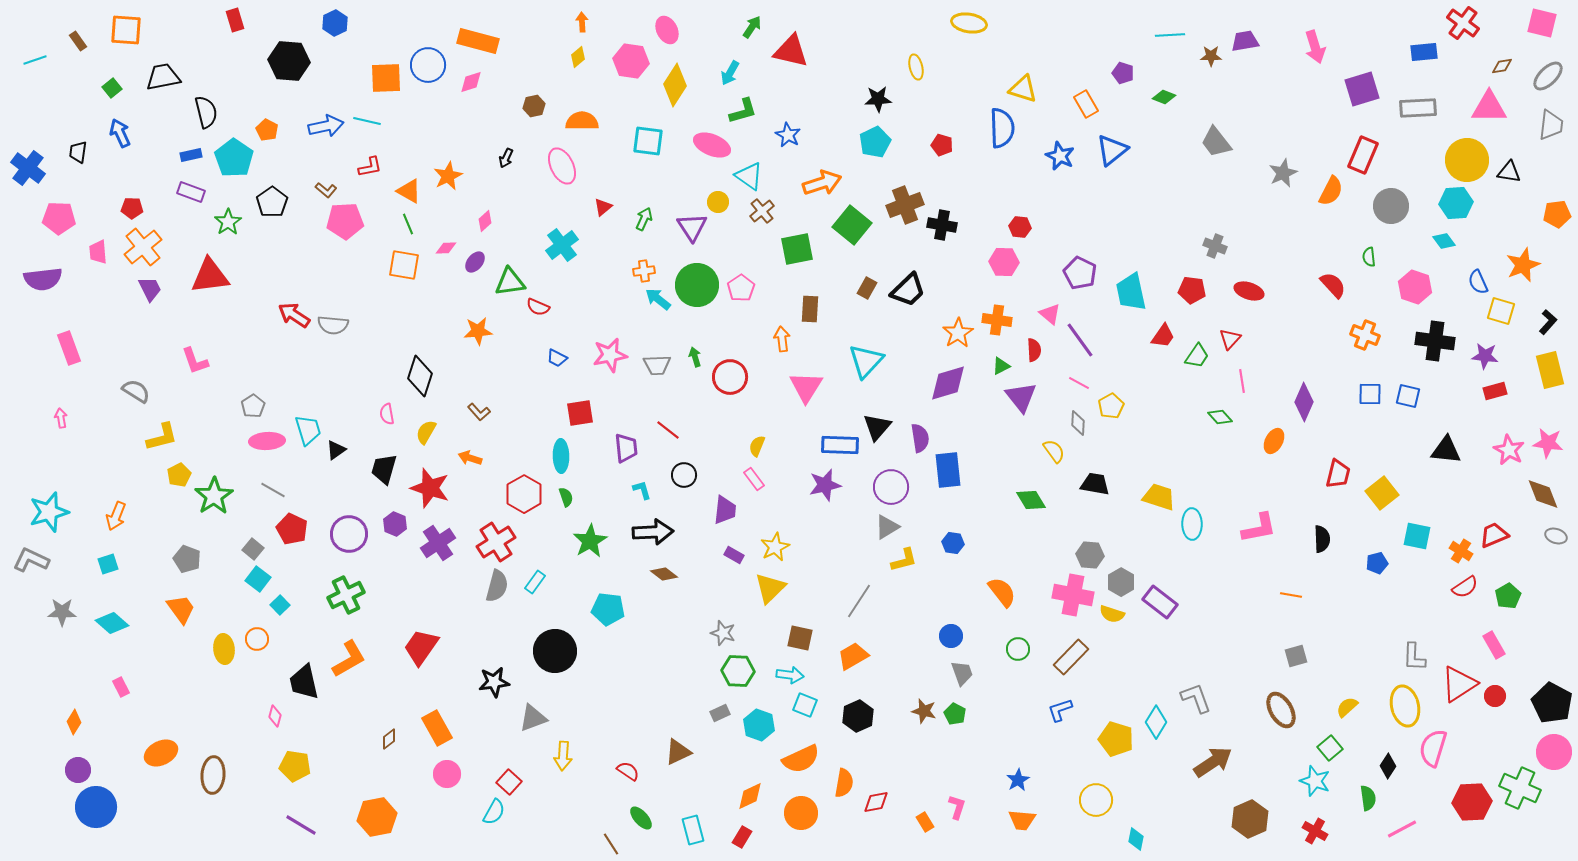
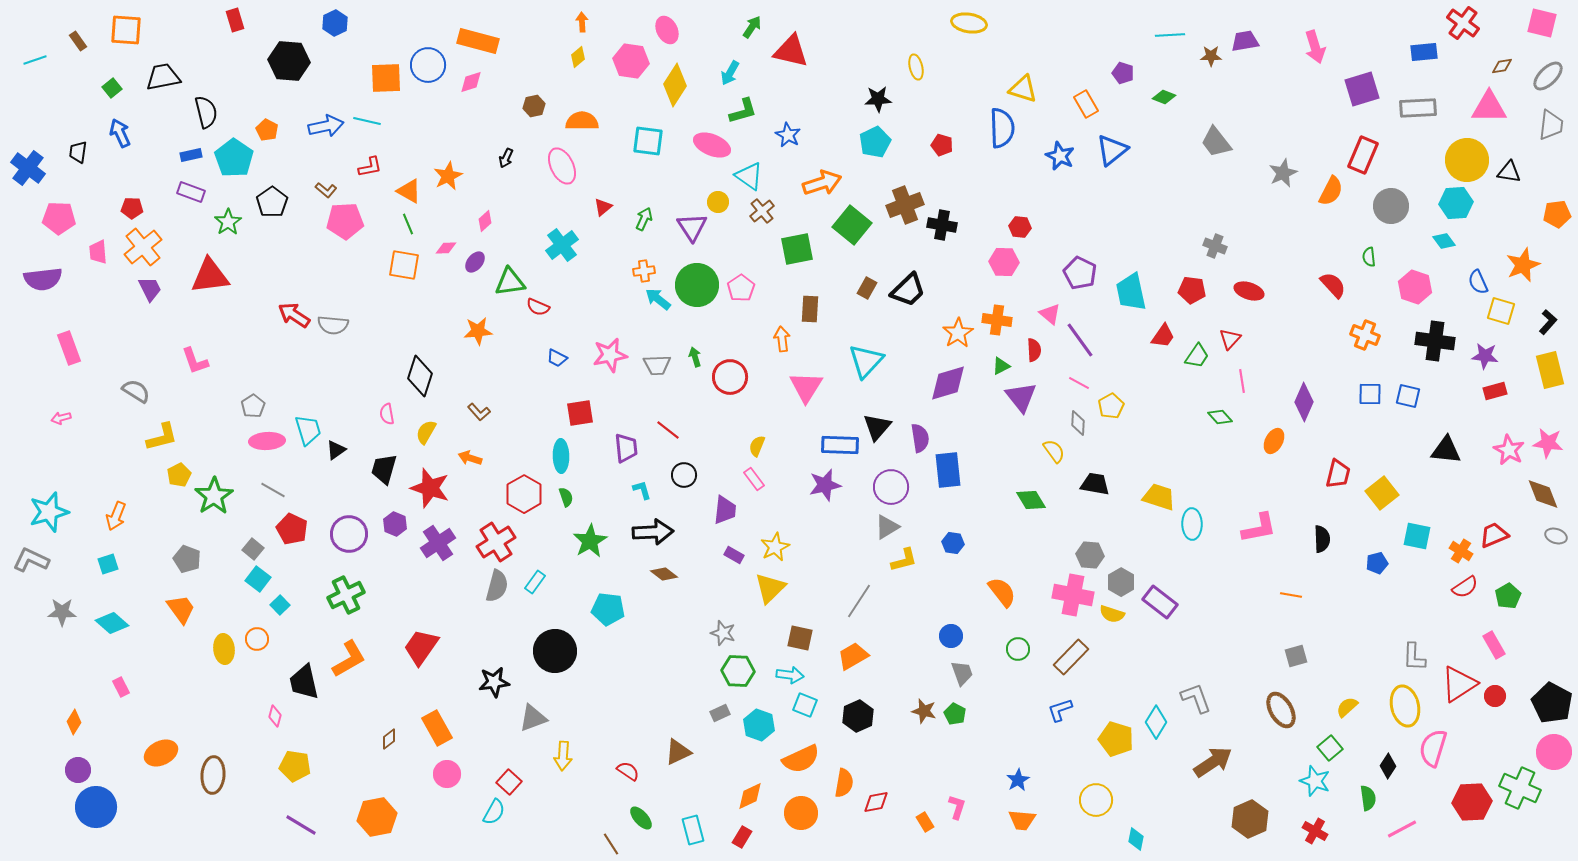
pink arrow at (61, 418): rotated 96 degrees counterclockwise
